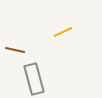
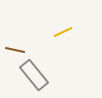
gray rectangle: moved 4 px up; rotated 24 degrees counterclockwise
